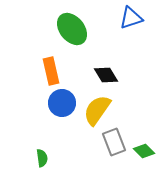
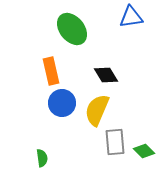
blue triangle: moved 1 px up; rotated 10 degrees clockwise
yellow semicircle: rotated 12 degrees counterclockwise
gray rectangle: moved 1 px right; rotated 16 degrees clockwise
